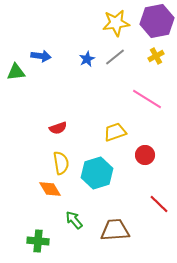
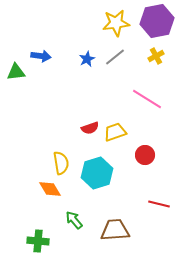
red semicircle: moved 32 px right
red line: rotated 30 degrees counterclockwise
